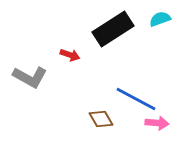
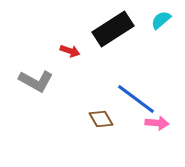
cyan semicircle: moved 1 px right, 1 px down; rotated 20 degrees counterclockwise
red arrow: moved 4 px up
gray L-shape: moved 6 px right, 4 px down
blue line: rotated 9 degrees clockwise
